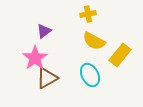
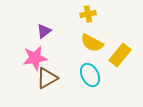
yellow semicircle: moved 2 px left, 2 px down
pink star: rotated 25 degrees clockwise
